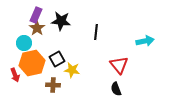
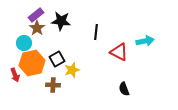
purple rectangle: rotated 28 degrees clockwise
red triangle: moved 13 px up; rotated 24 degrees counterclockwise
yellow star: rotated 28 degrees counterclockwise
black semicircle: moved 8 px right
